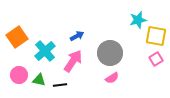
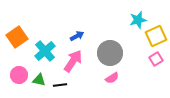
yellow square: rotated 35 degrees counterclockwise
